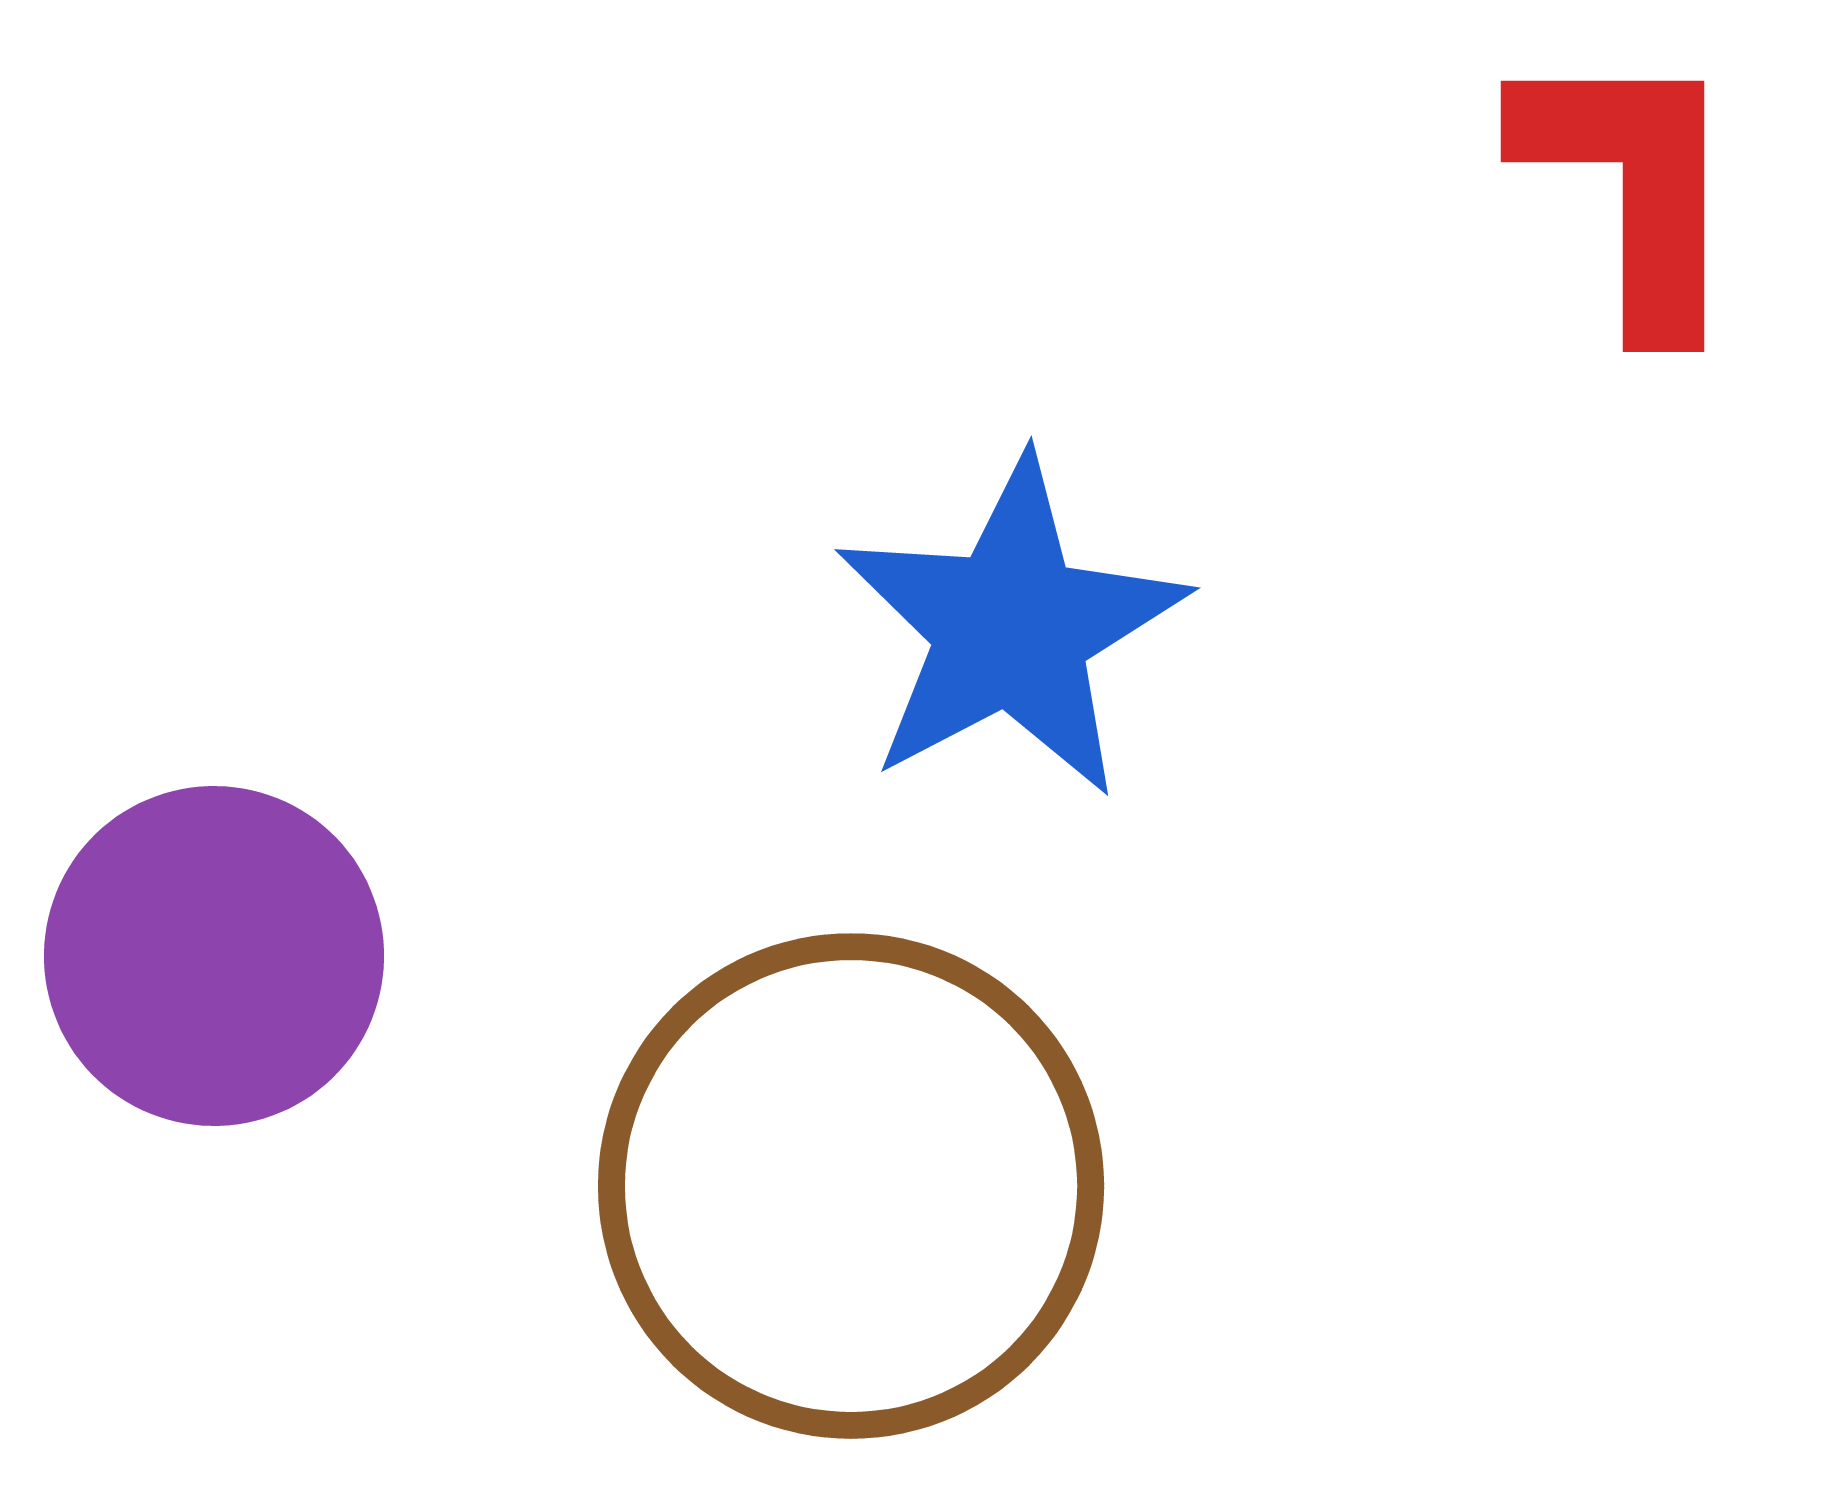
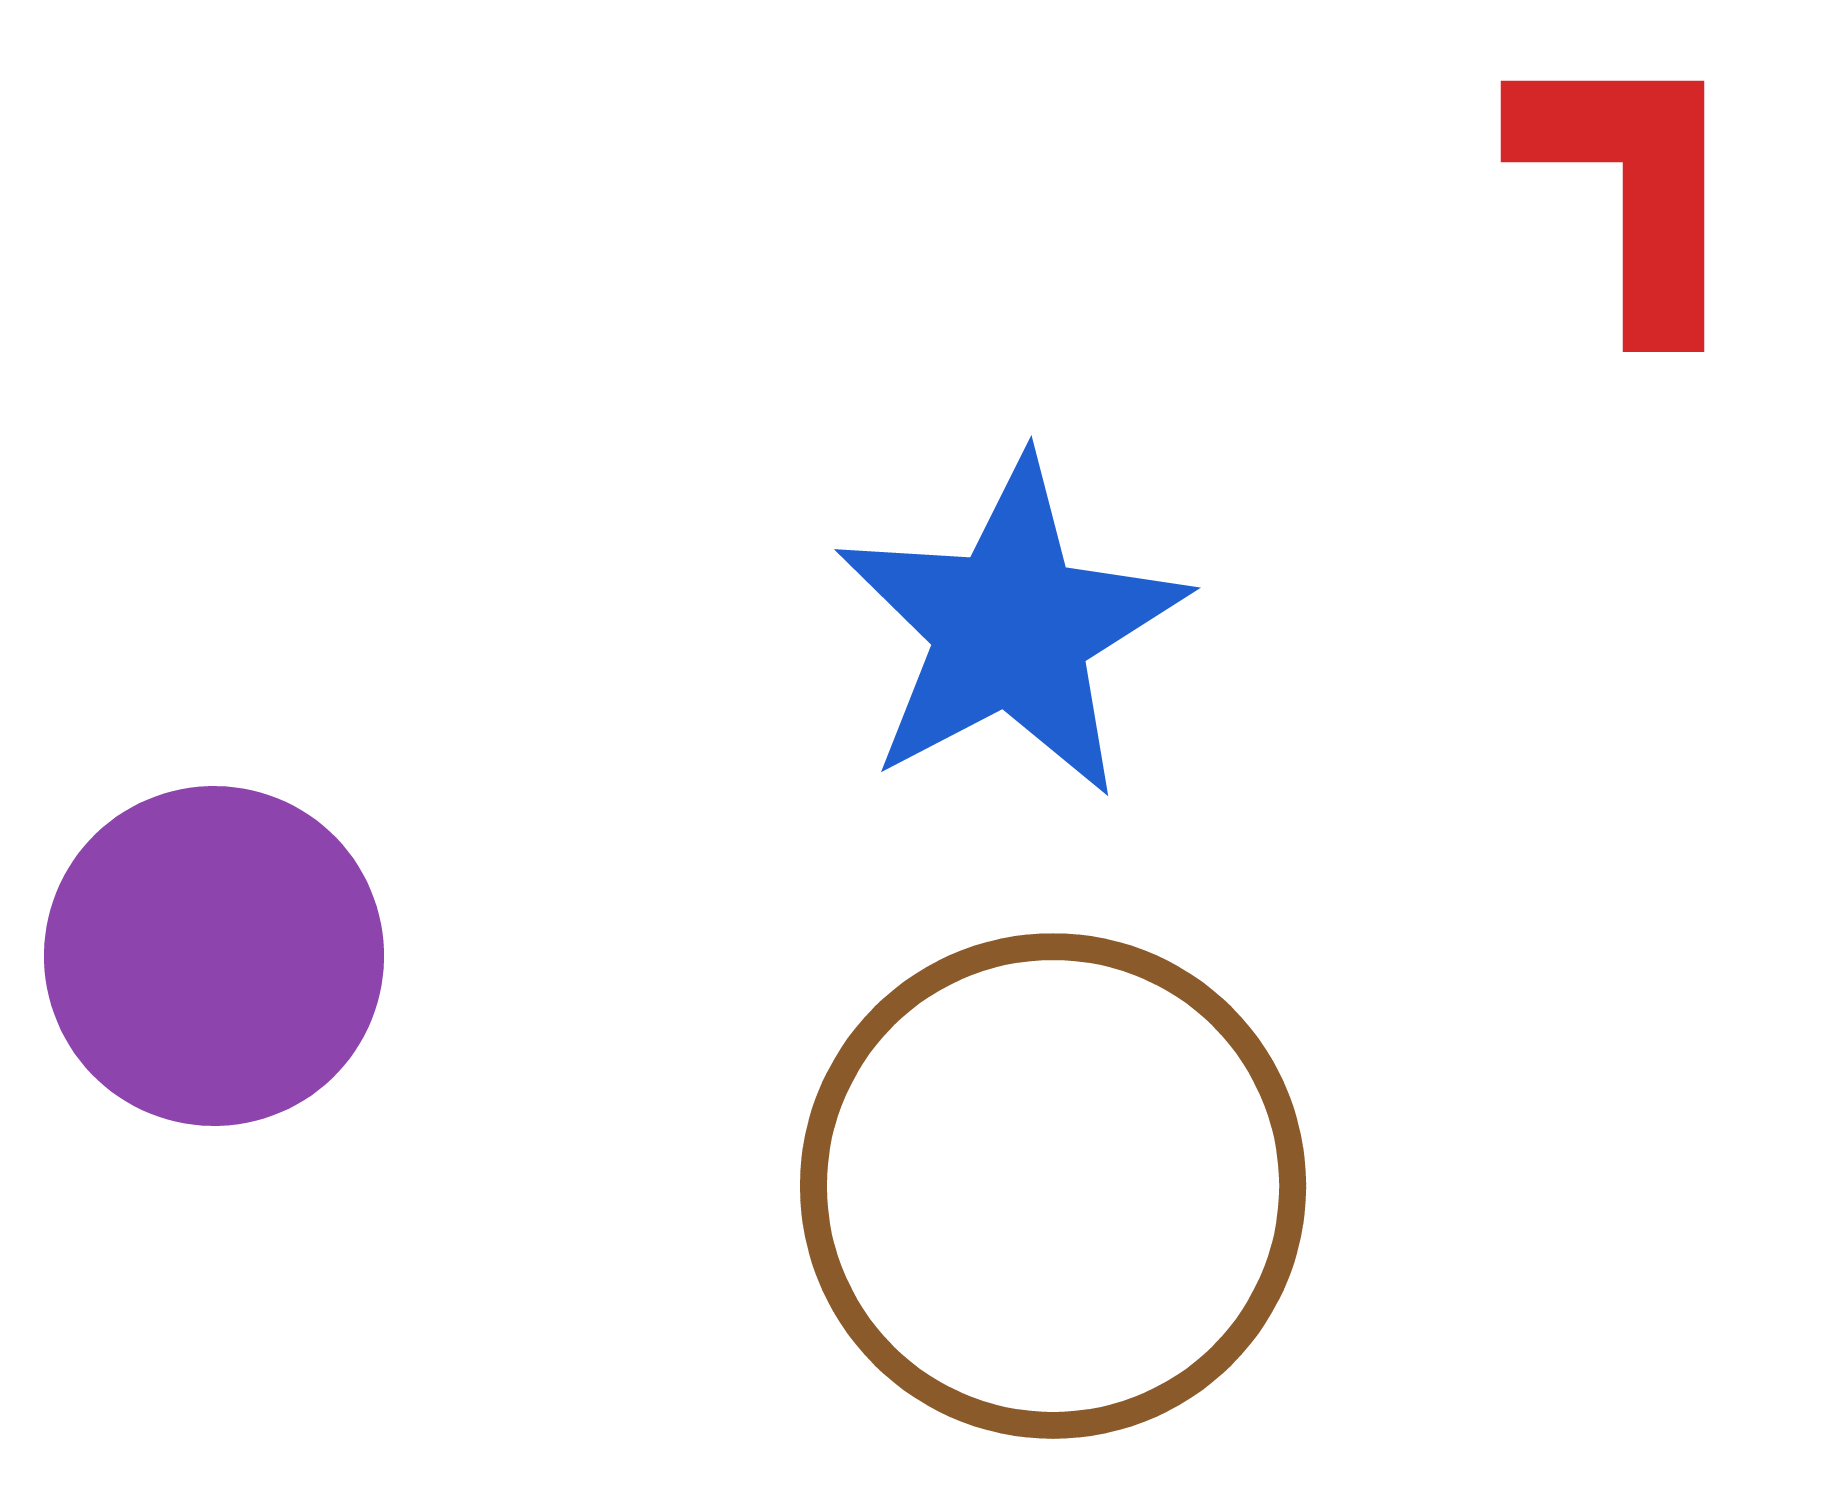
brown circle: moved 202 px right
